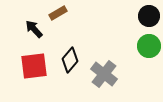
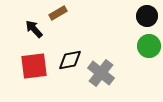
black circle: moved 2 px left
black diamond: rotated 40 degrees clockwise
gray cross: moved 3 px left, 1 px up
